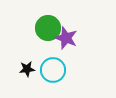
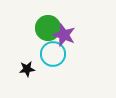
purple star: moved 2 px left, 3 px up
cyan circle: moved 16 px up
